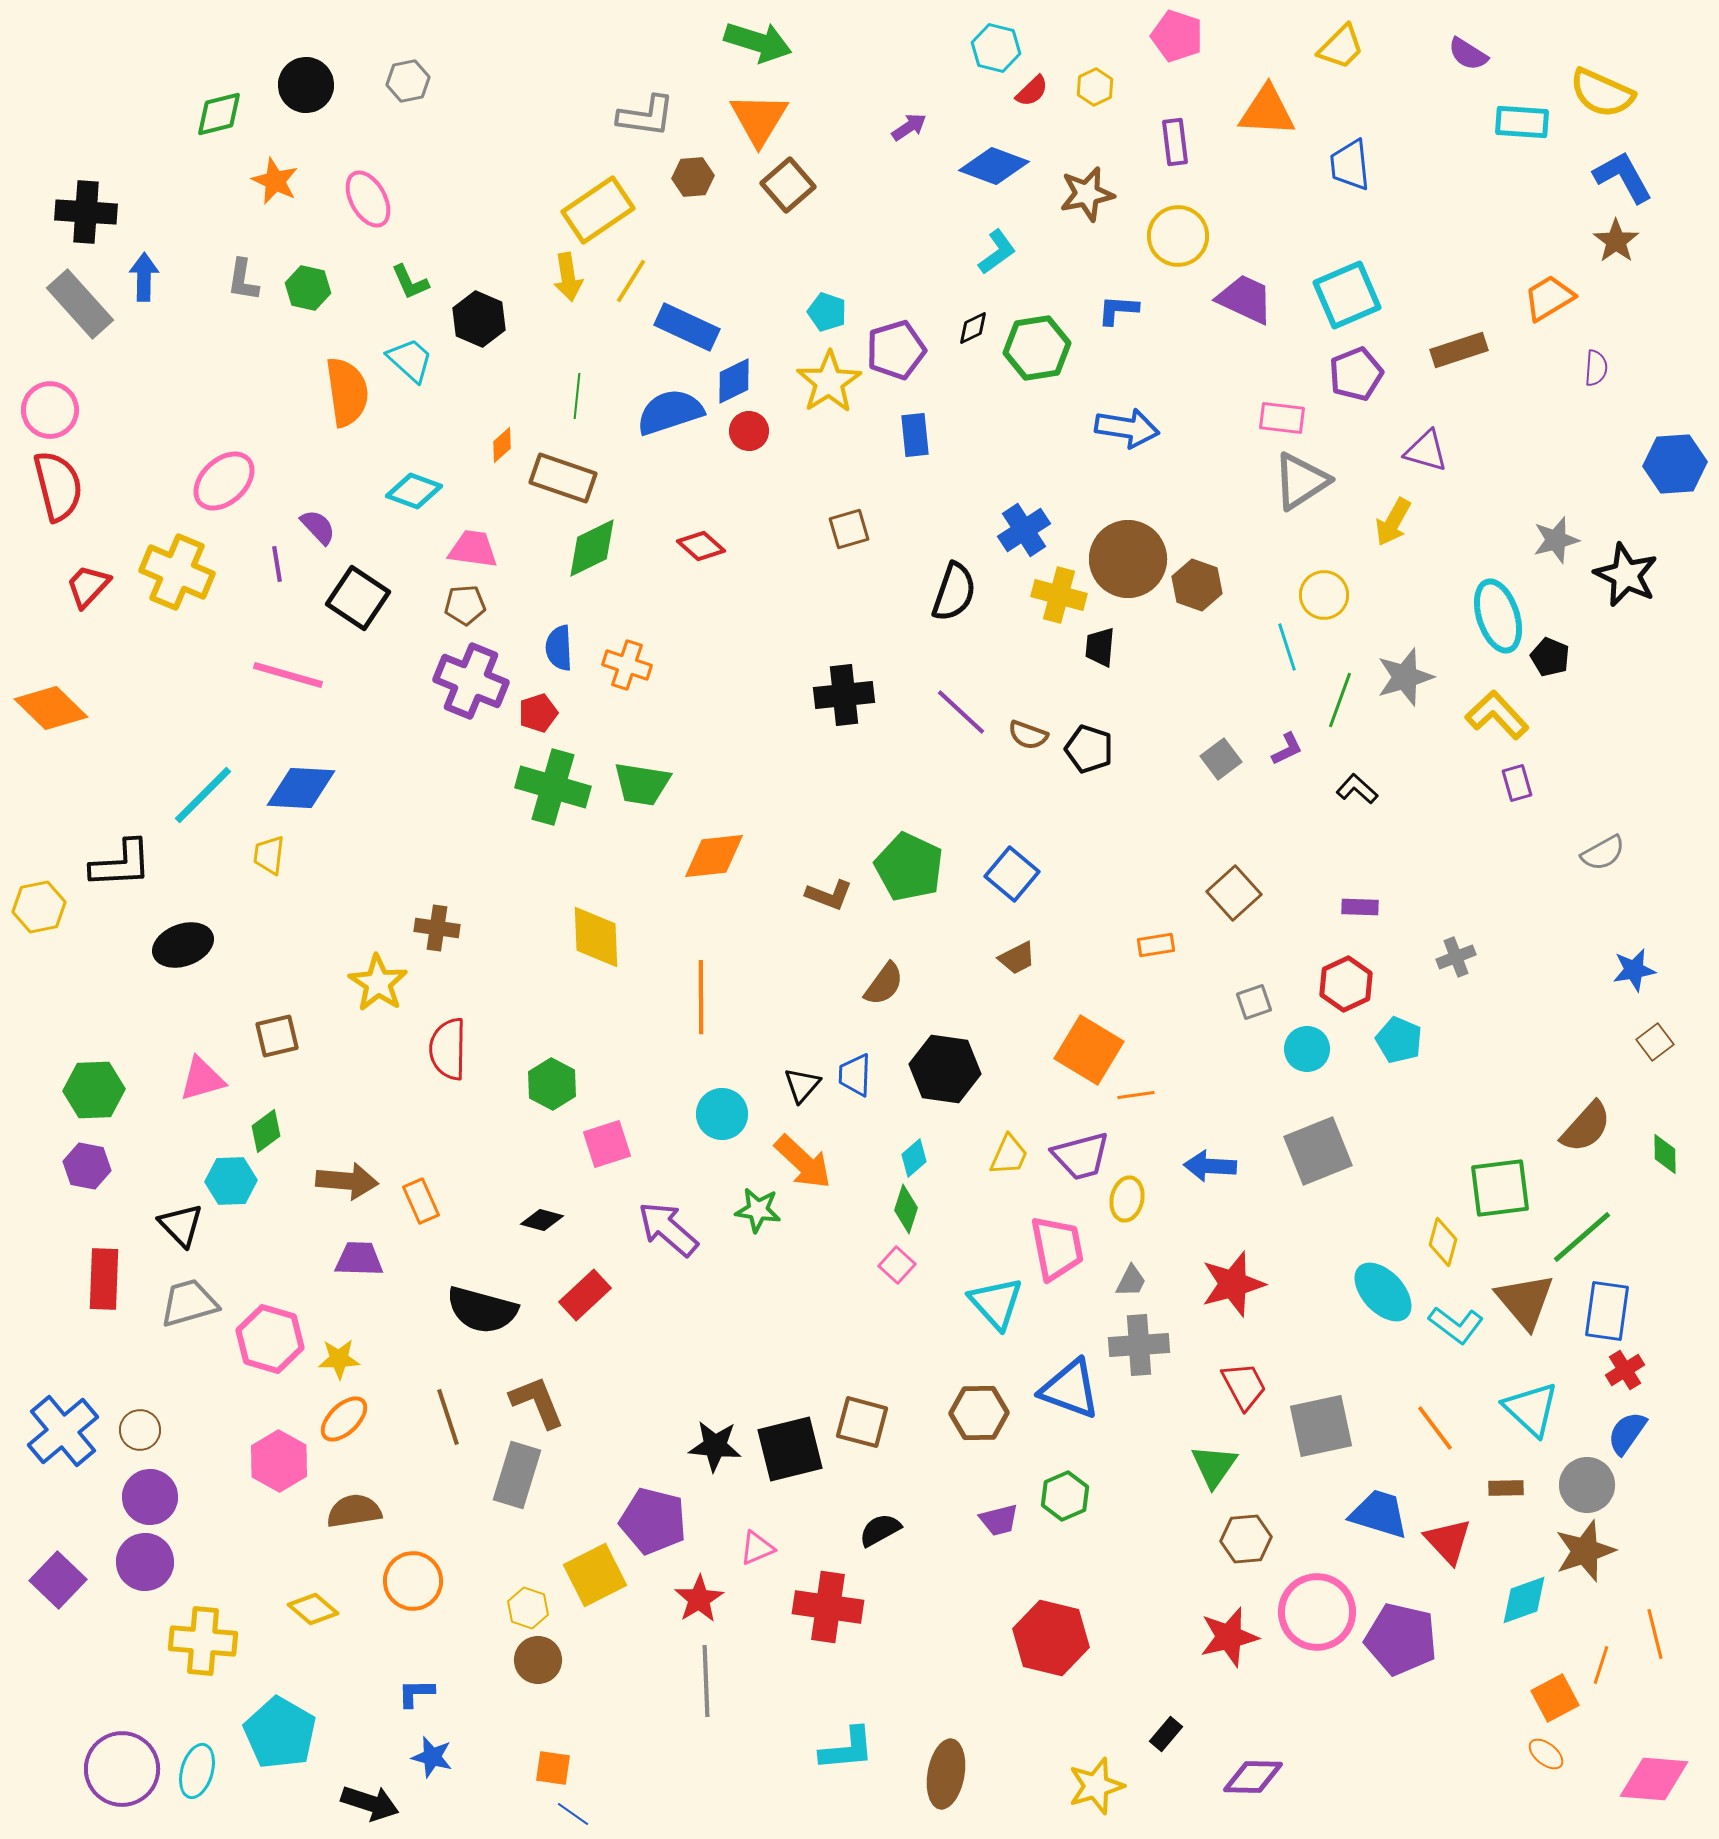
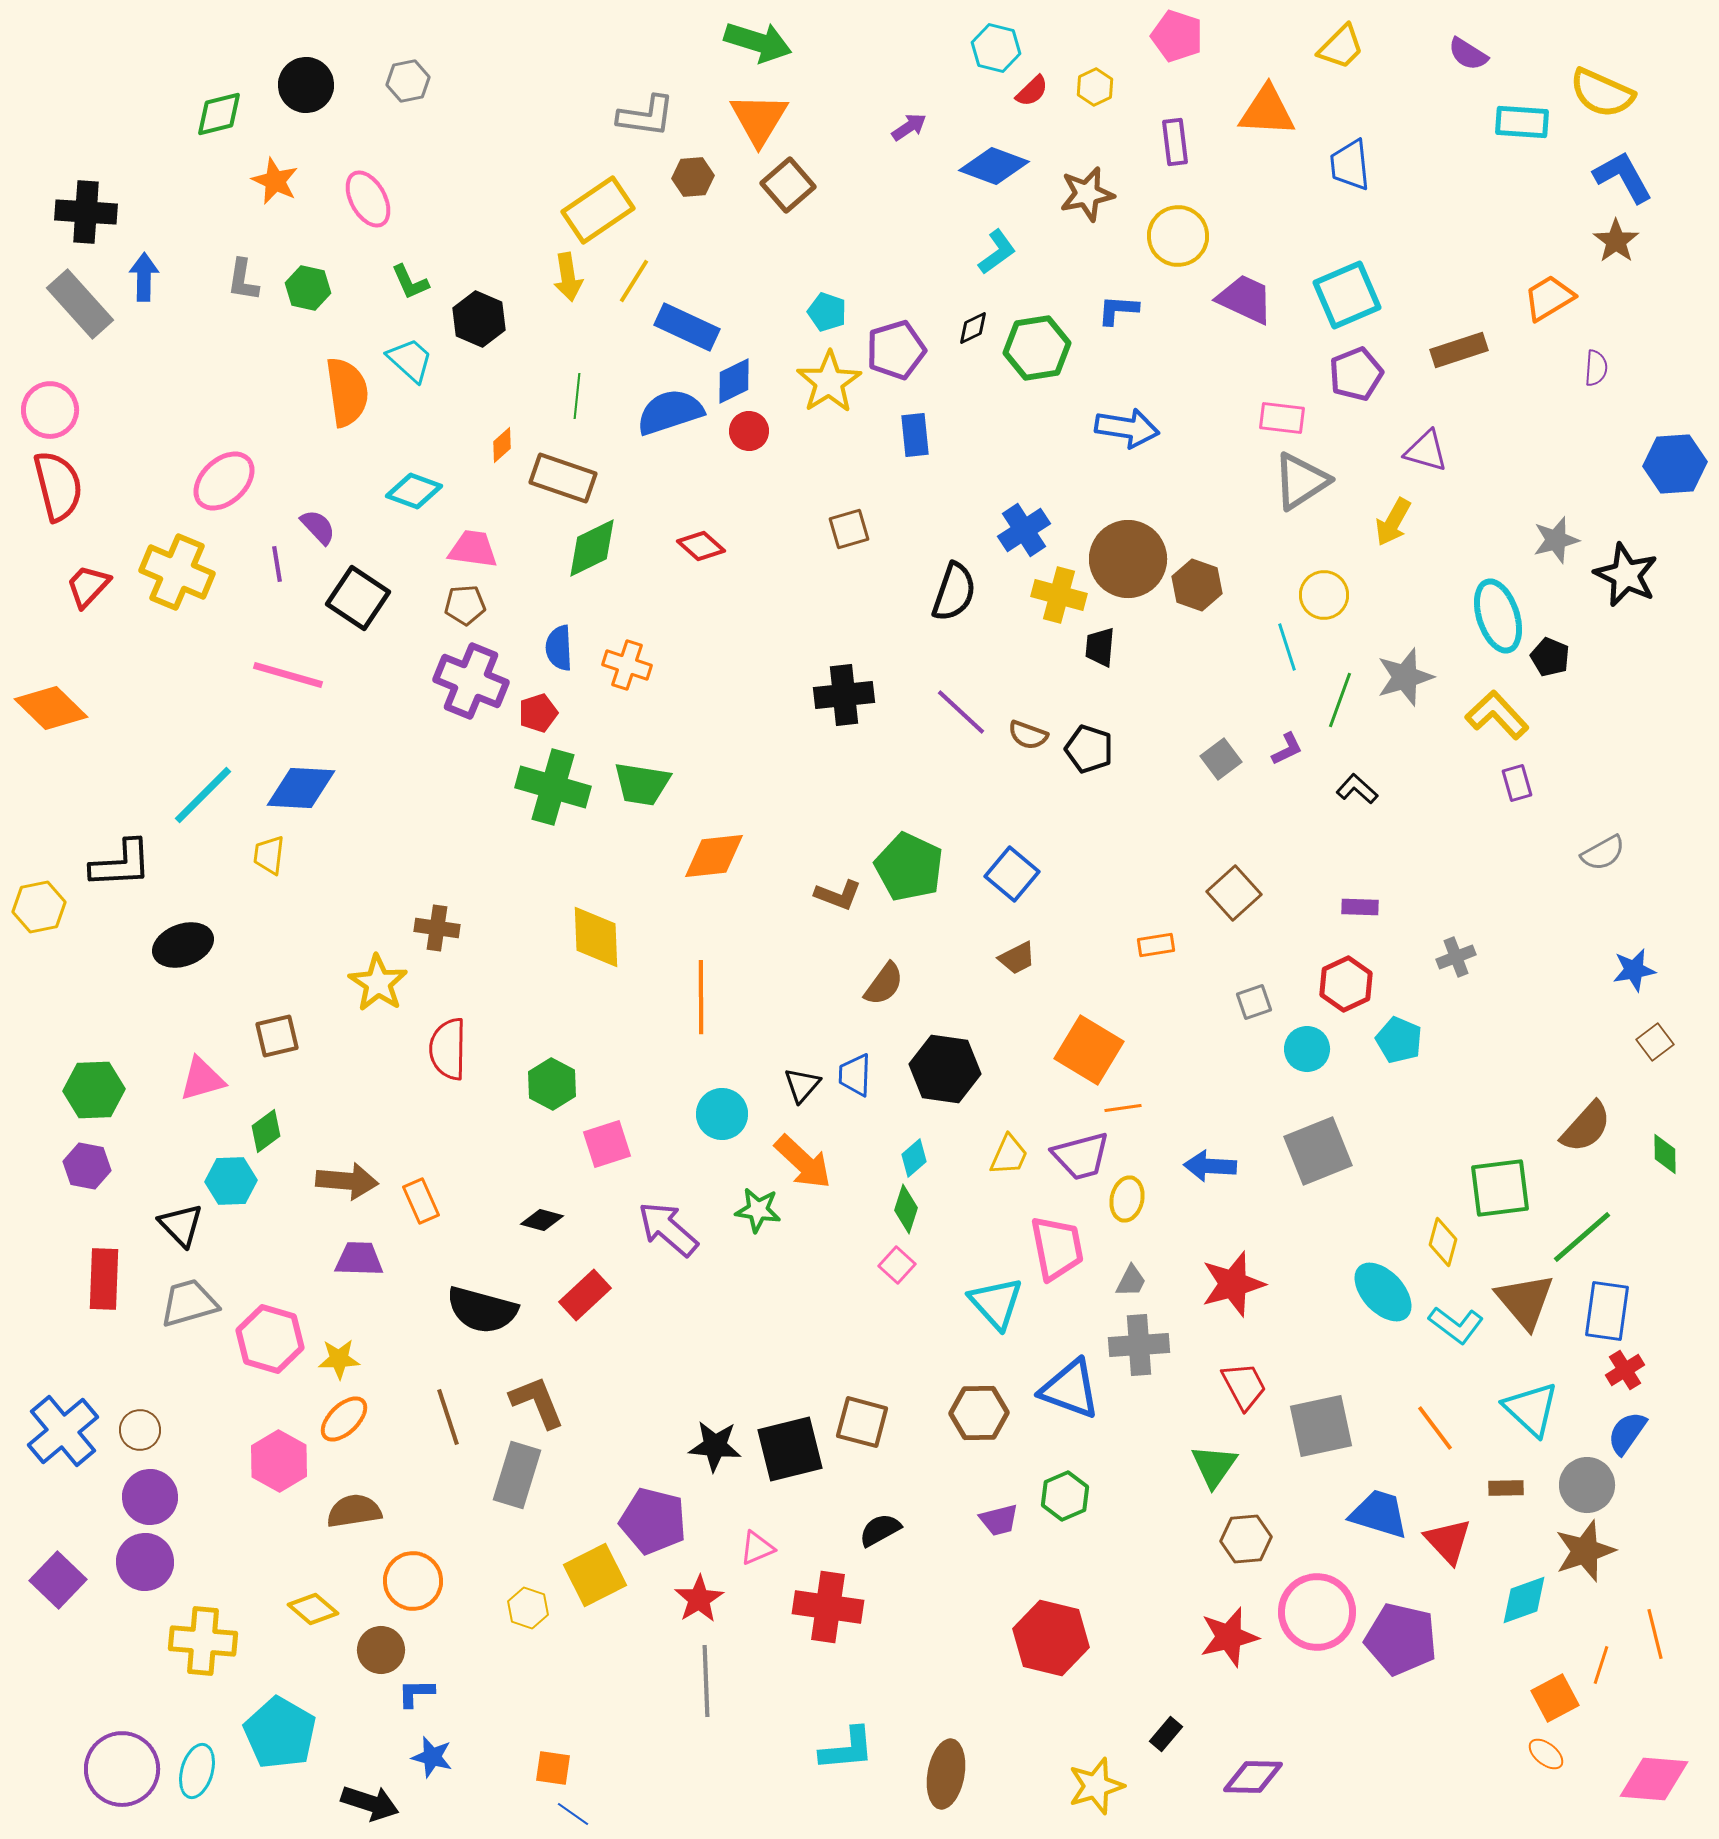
yellow line at (631, 281): moved 3 px right
brown L-shape at (829, 895): moved 9 px right
orange line at (1136, 1095): moved 13 px left, 13 px down
brown circle at (538, 1660): moved 157 px left, 10 px up
